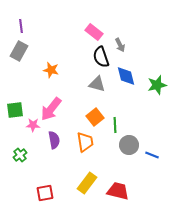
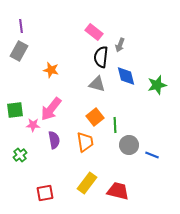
gray arrow: rotated 48 degrees clockwise
black semicircle: rotated 25 degrees clockwise
